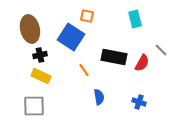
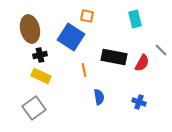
orange line: rotated 24 degrees clockwise
gray square: moved 2 px down; rotated 35 degrees counterclockwise
